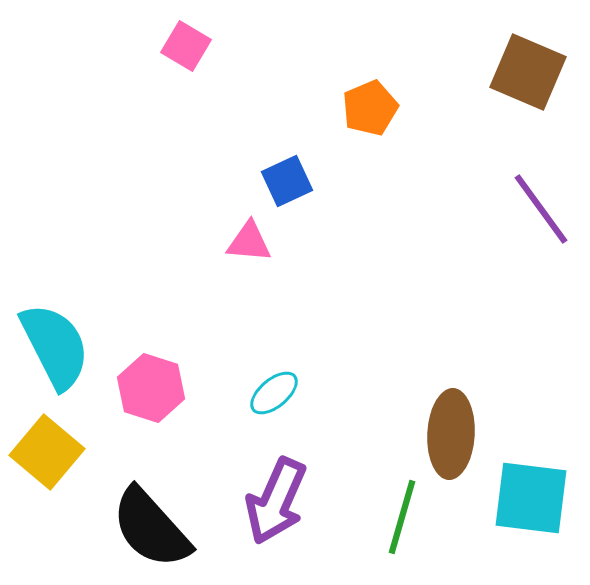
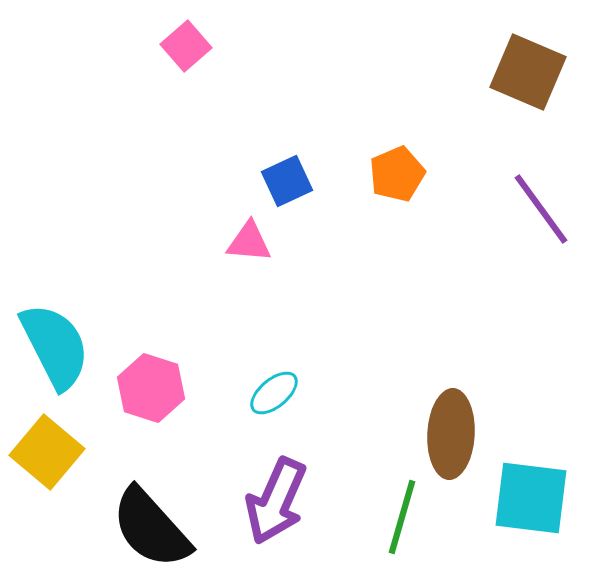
pink square: rotated 18 degrees clockwise
orange pentagon: moved 27 px right, 66 px down
